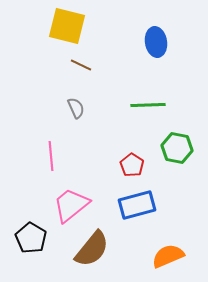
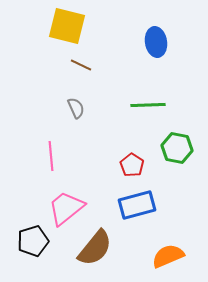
pink trapezoid: moved 5 px left, 3 px down
black pentagon: moved 2 px right, 3 px down; rotated 24 degrees clockwise
brown semicircle: moved 3 px right, 1 px up
